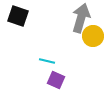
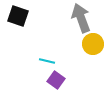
gray arrow: rotated 36 degrees counterclockwise
yellow circle: moved 8 px down
purple square: rotated 12 degrees clockwise
